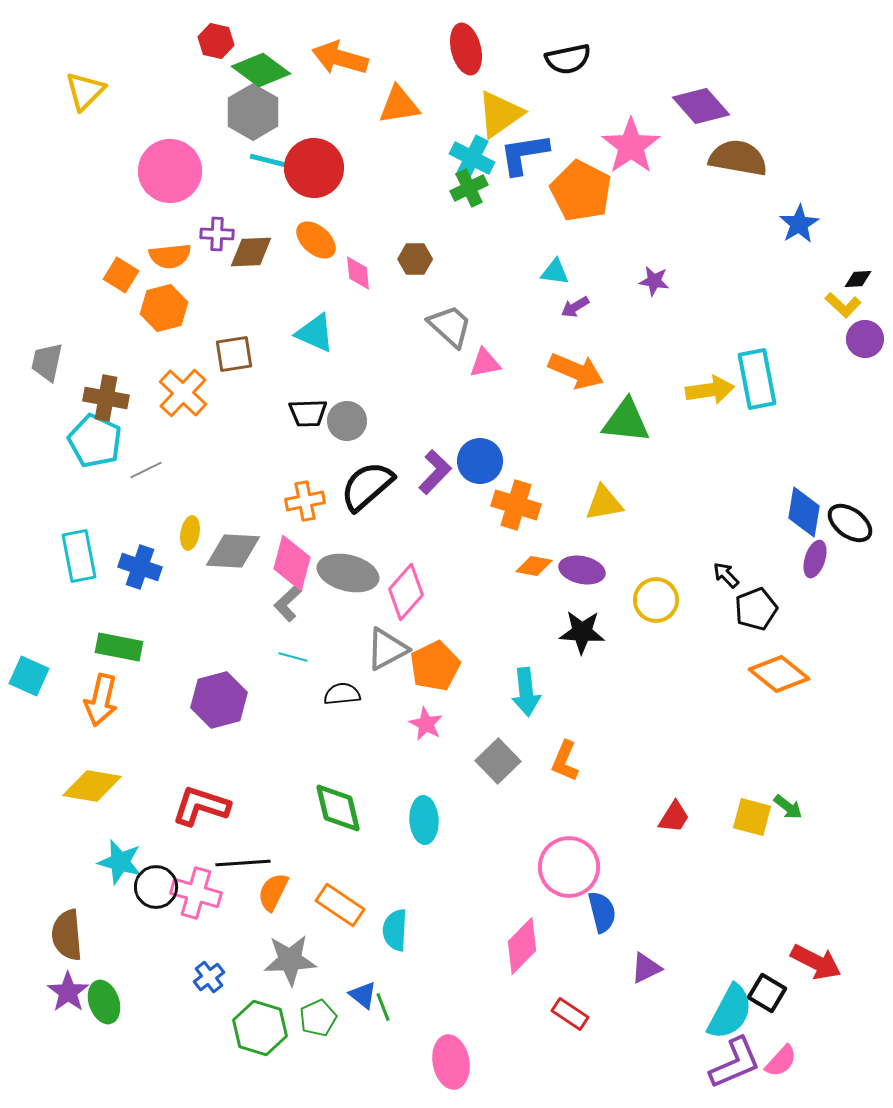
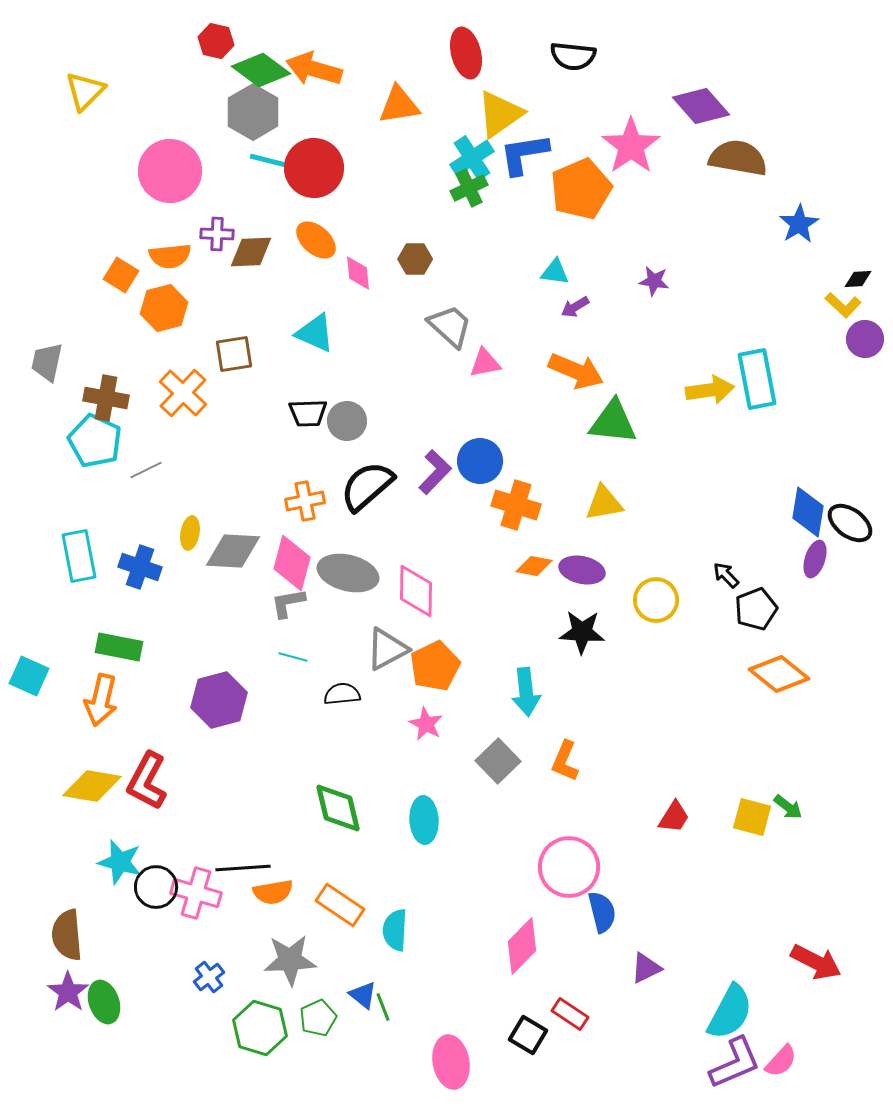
red ellipse at (466, 49): moved 4 px down
orange arrow at (340, 58): moved 26 px left, 11 px down
black semicircle at (568, 59): moved 5 px right, 3 px up; rotated 18 degrees clockwise
cyan cross at (472, 158): rotated 30 degrees clockwise
orange pentagon at (581, 191): moved 2 px up; rotated 22 degrees clockwise
green triangle at (626, 421): moved 13 px left, 1 px down
blue diamond at (804, 512): moved 4 px right
pink diamond at (406, 592): moved 10 px right, 1 px up; rotated 40 degrees counterclockwise
gray L-shape at (288, 603): rotated 33 degrees clockwise
red L-shape at (201, 806): moved 54 px left, 25 px up; rotated 80 degrees counterclockwise
black line at (243, 863): moved 5 px down
orange semicircle at (273, 892): rotated 126 degrees counterclockwise
black square at (767, 993): moved 239 px left, 42 px down
